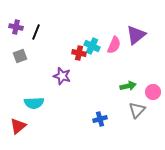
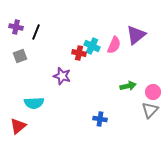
gray triangle: moved 13 px right
blue cross: rotated 24 degrees clockwise
